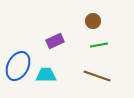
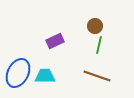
brown circle: moved 2 px right, 5 px down
green line: rotated 66 degrees counterclockwise
blue ellipse: moved 7 px down
cyan trapezoid: moved 1 px left, 1 px down
